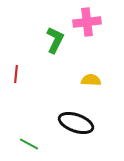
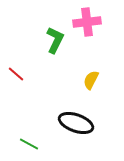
red line: rotated 54 degrees counterclockwise
yellow semicircle: rotated 66 degrees counterclockwise
